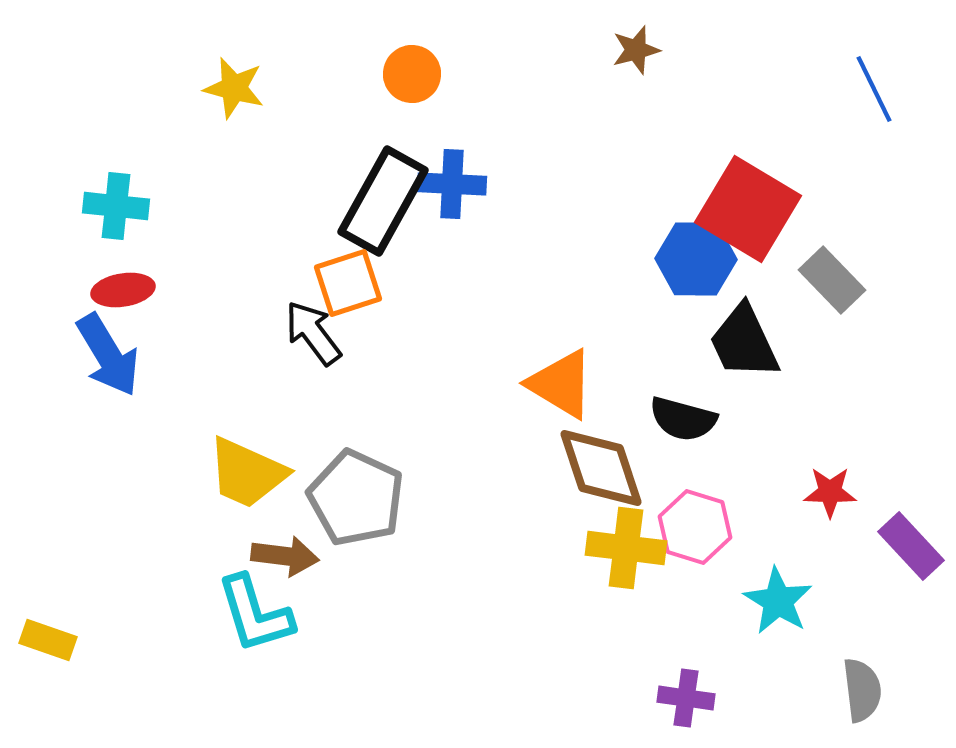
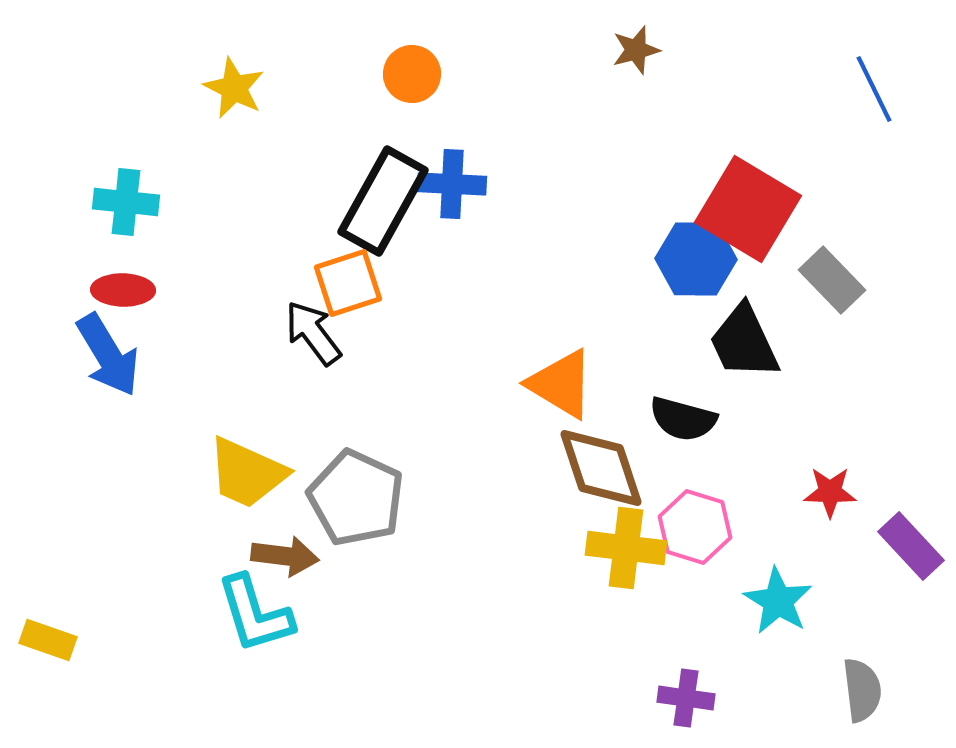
yellow star: rotated 12 degrees clockwise
cyan cross: moved 10 px right, 4 px up
red ellipse: rotated 10 degrees clockwise
